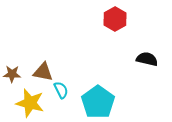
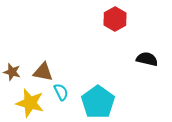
brown star: moved 2 px up; rotated 12 degrees clockwise
cyan semicircle: moved 2 px down
